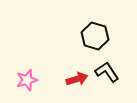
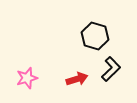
black L-shape: moved 4 px right, 3 px up; rotated 80 degrees clockwise
pink star: moved 2 px up
